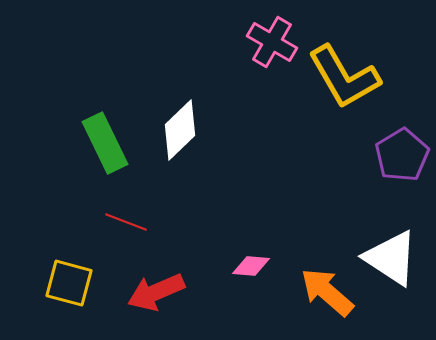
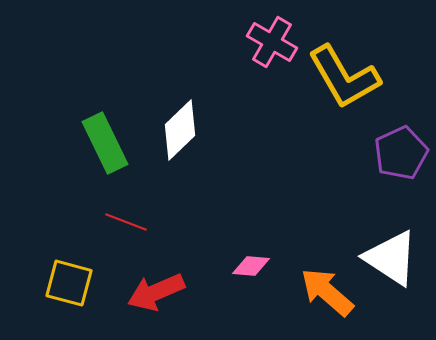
purple pentagon: moved 1 px left, 2 px up; rotated 6 degrees clockwise
